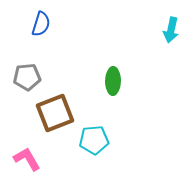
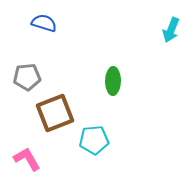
blue semicircle: moved 3 px right, 1 px up; rotated 90 degrees counterclockwise
cyan arrow: rotated 10 degrees clockwise
